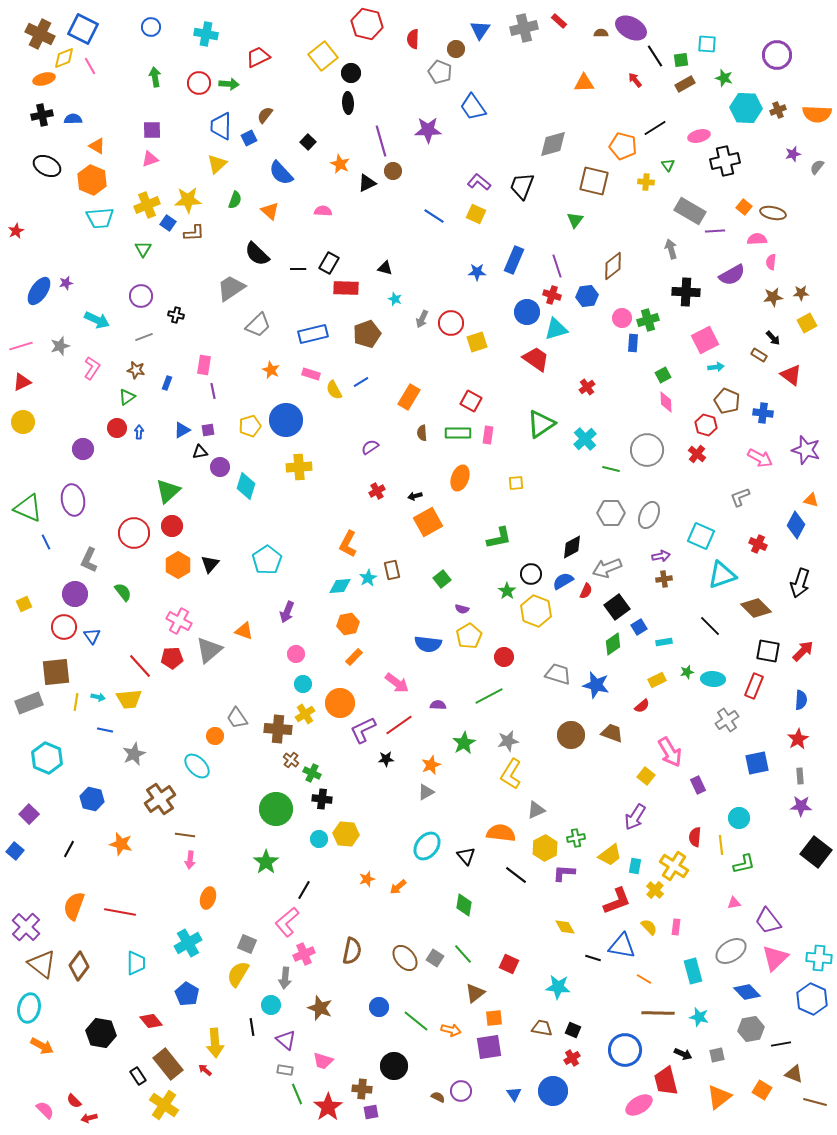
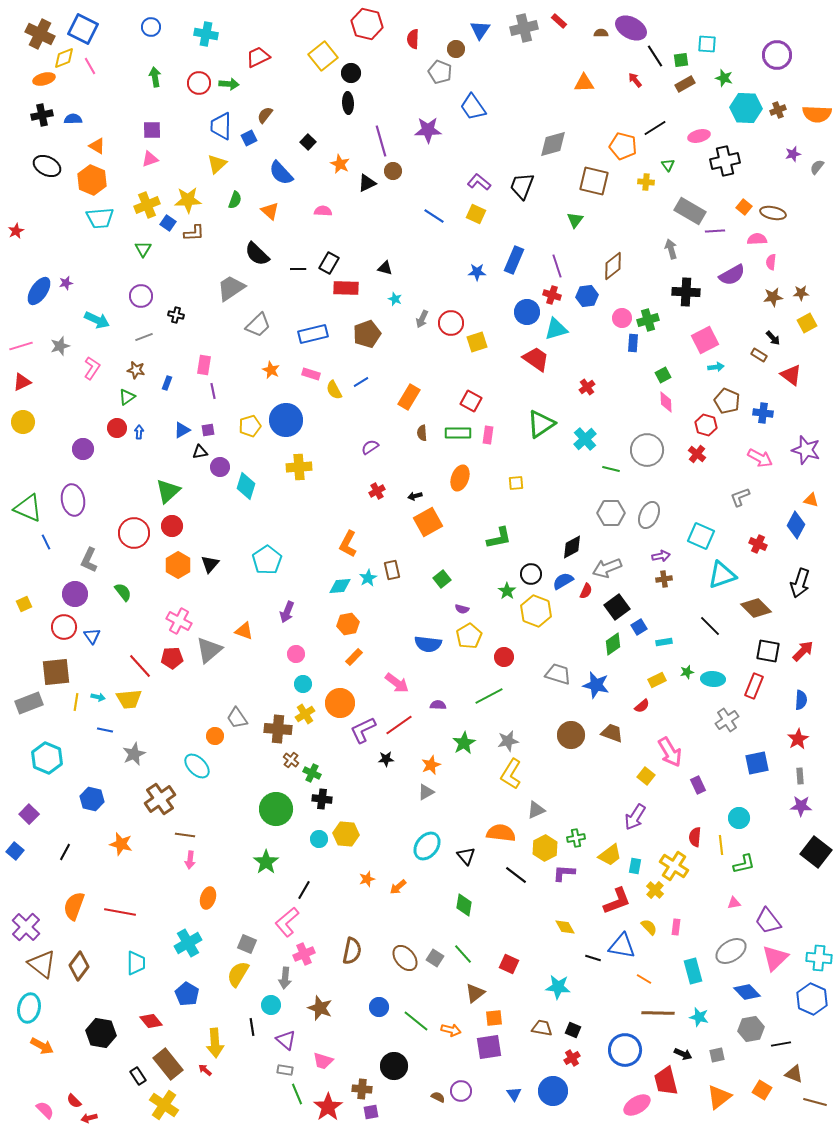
black line at (69, 849): moved 4 px left, 3 px down
pink ellipse at (639, 1105): moved 2 px left
